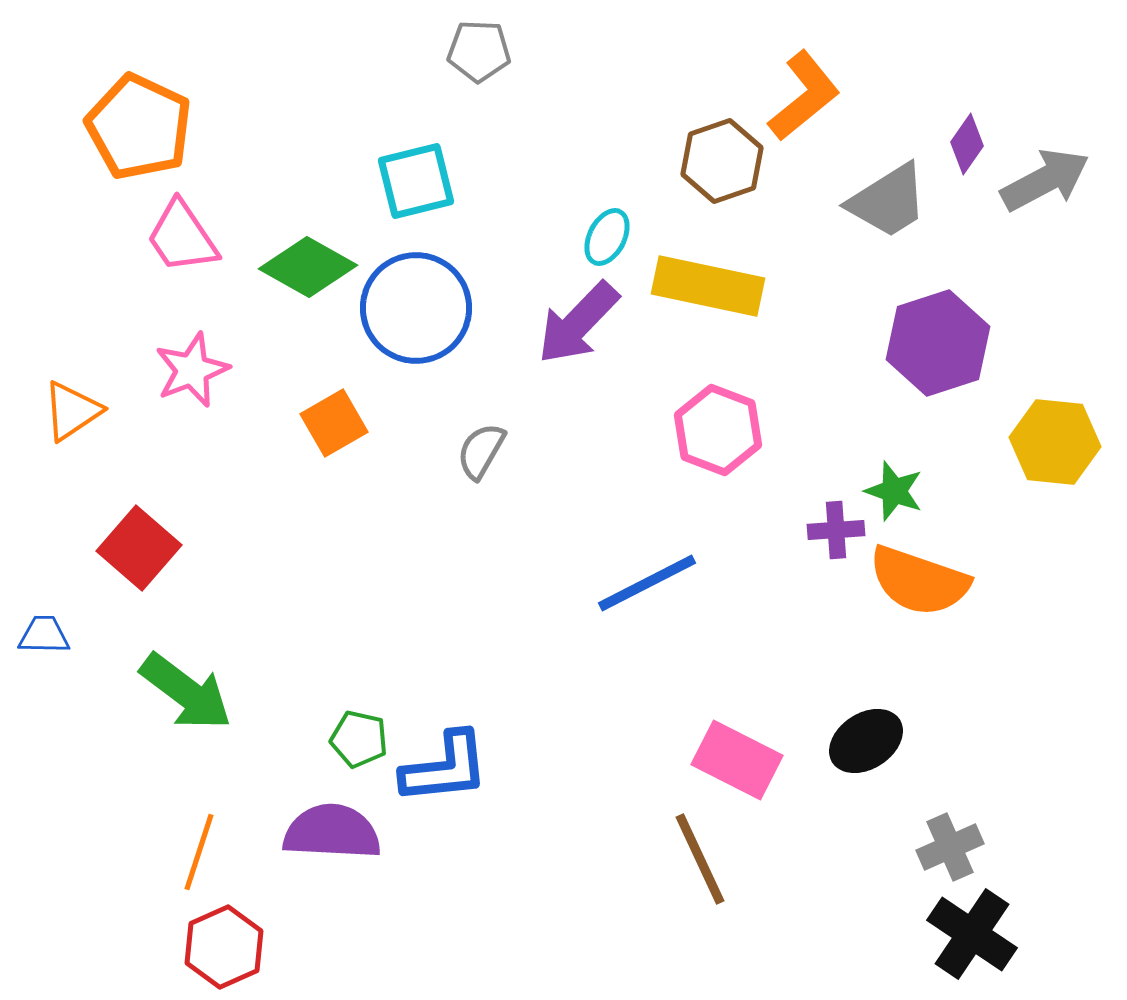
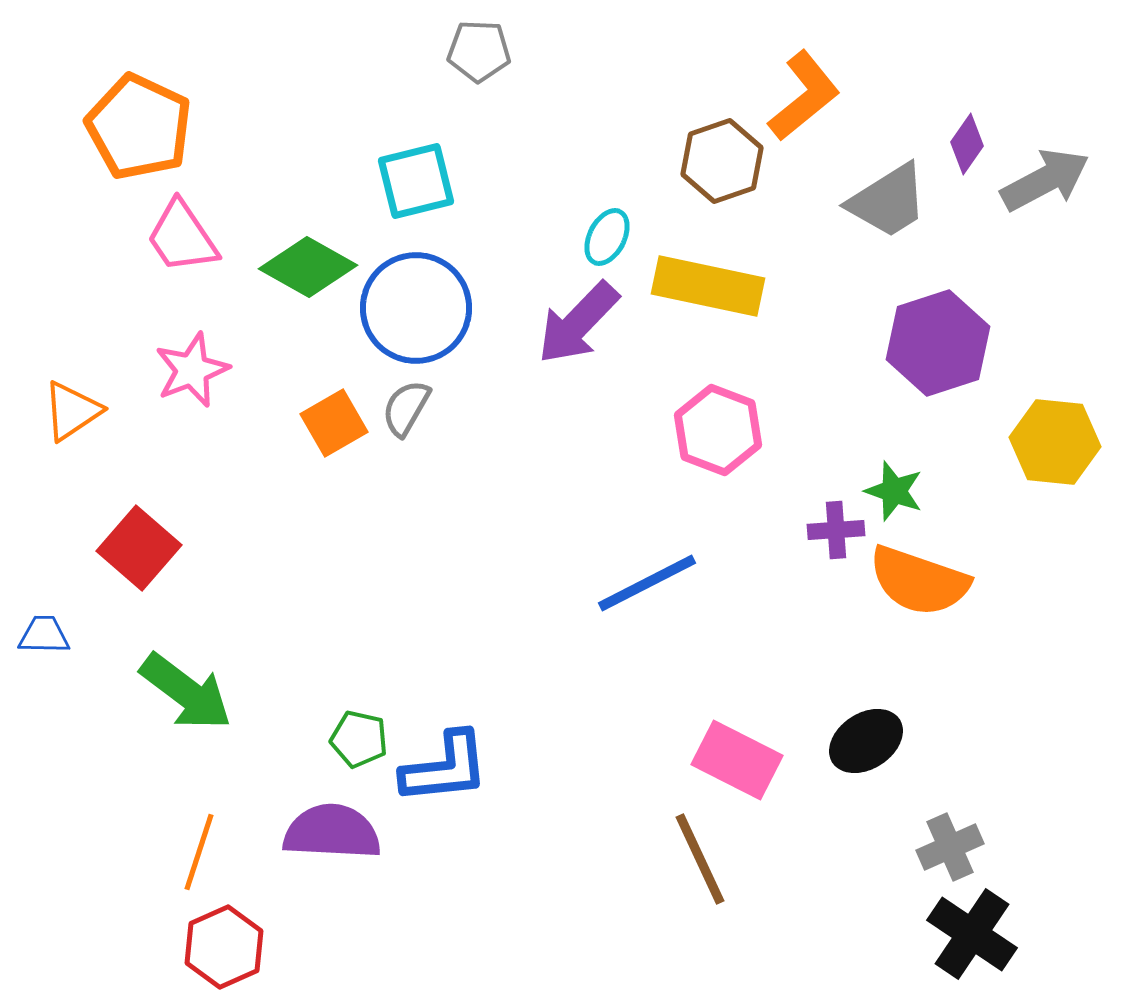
gray semicircle: moved 75 px left, 43 px up
